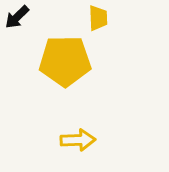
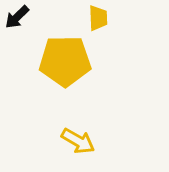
yellow arrow: moved 1 px down; rotated 32 degrees clockwise
